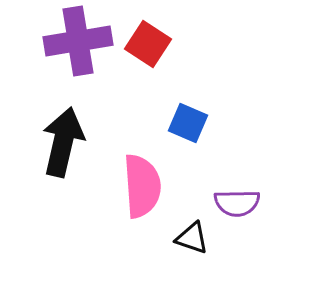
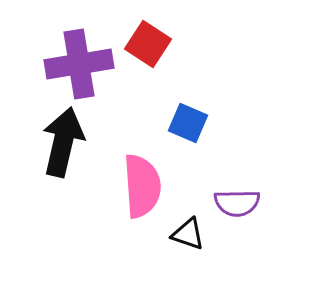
purple cross: moved 1 px right, 23 px down
black triangle: moved 4 px left, 4 px up
